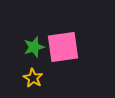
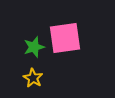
pink square: moved 2 px right, 9 px up
